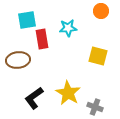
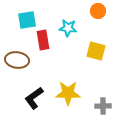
orange circle: moved 3 px left
cyan star: rotated 12 degrees clockwise
red rectangle: moved 1 px right, 1 px down
yellow square: moved 2 px left, 5 px up
brown ellipse: moved 1 px left; rotated 15 degrees clockwise
yellow star: rotated 30 degrees counterclockwise
gray cross: moved 8 px right, 1 px up; rotated 21 degrees counterclockwise
